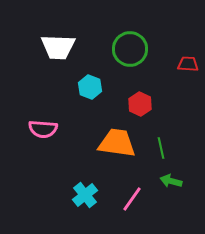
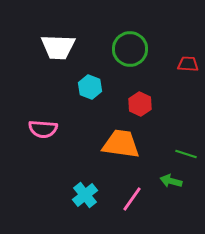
orange trapezoid: moved 4 px right, 1 px down
green line: moved 25 px right, 6 px down; rotated 60 degrees counterclockwise
